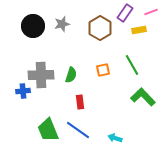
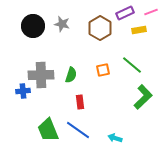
purple rectangle: rotated 30 degrees clockwise
gray star: rotated 28 degrees clockwise
green line: rotated 20 degrees counterclockwise
green L-shape: rotated 90 degrees clockwise
